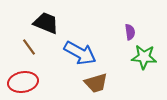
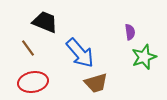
black trapezoid: moved 1 px left, 1 px up
brown line: moved 1 px left, 1 px down
blue arrow: rotated 20 degrees clockwise
green star: rotated 25 degrees counterclockwise
red ellipse: moved 10 px right
